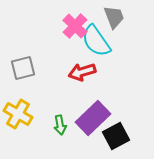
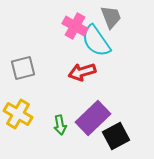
gray trapezoid: moved 3 px left
pink cross: rotated 15 degrees counterclockwise
